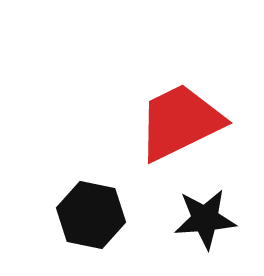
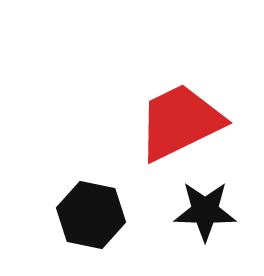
black star: moved 8 px up; rotated 6 degrees clockwise
